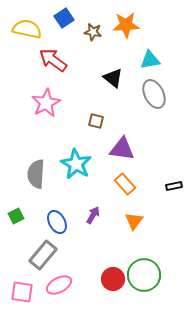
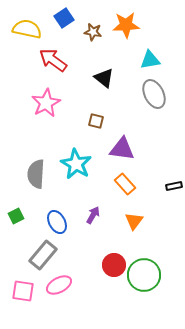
black triangle: moved 9 px left
red circle: moved 1 px right, 14 px up
pink square: moved 1 px right, 1 px up
